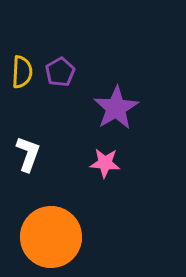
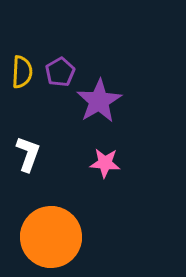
purple star: moved 17 px left, 7 px up
